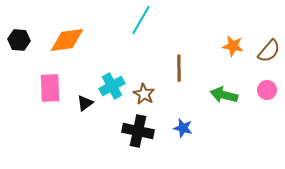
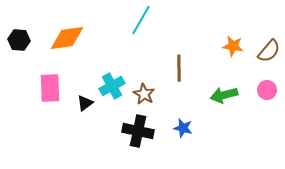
orange diamond: moved 2 px up
green arrow: rotated 28 degrees counterclockwise
